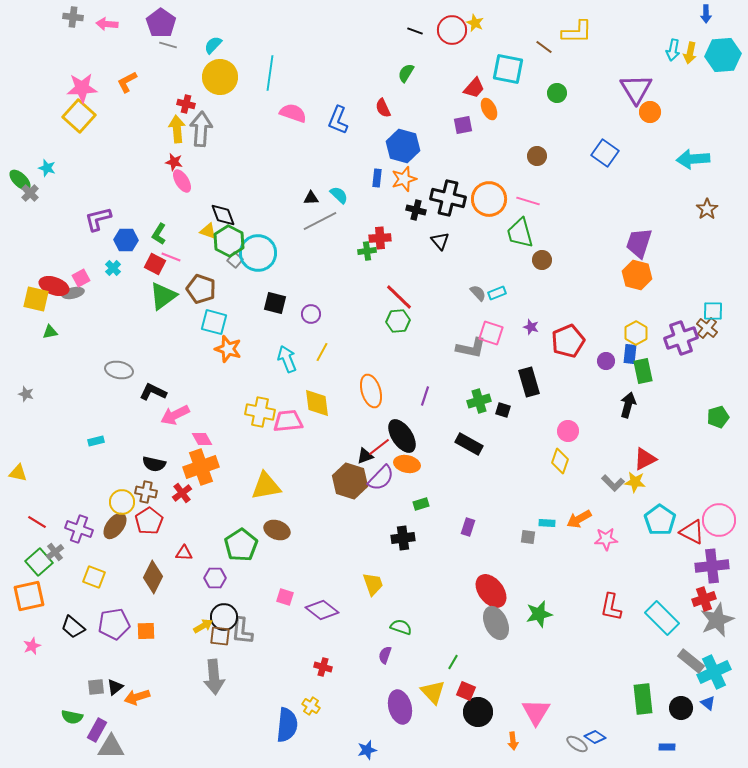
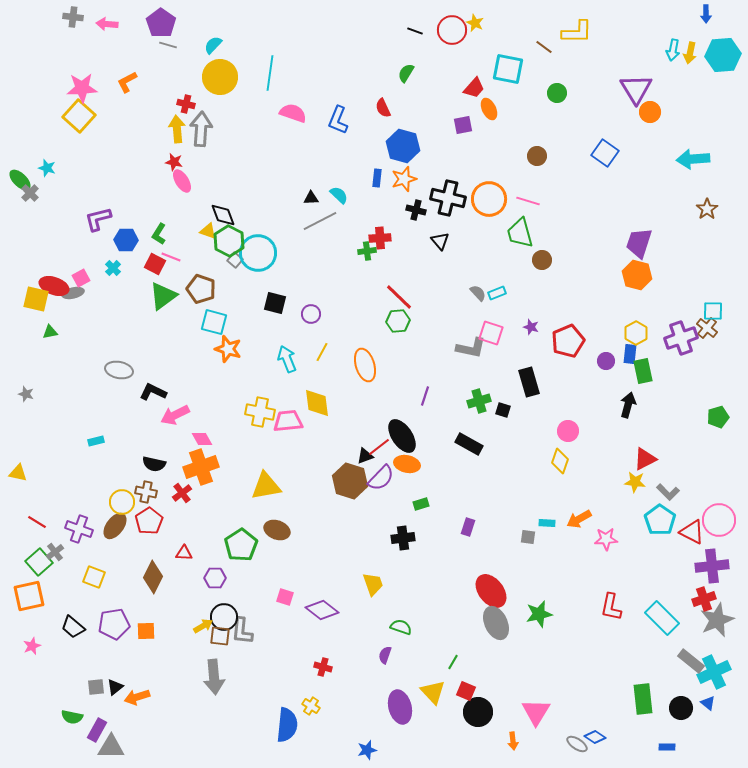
orange ellipse at (371, 391): moved 6 px left, 26 px up
gray L-shape at (613, 483): moved 55 px right, 9 px down
